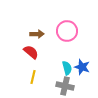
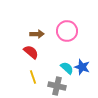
cyan semicircle: rotated 32 degrees counterclockwise
yellow line: rotated 32 degrees counterclockwise
gray cross: moved 8 px left
